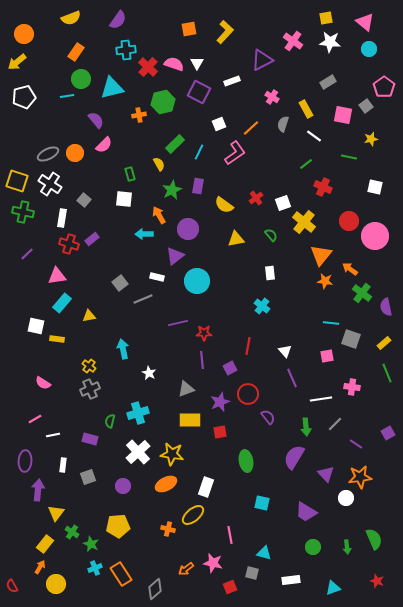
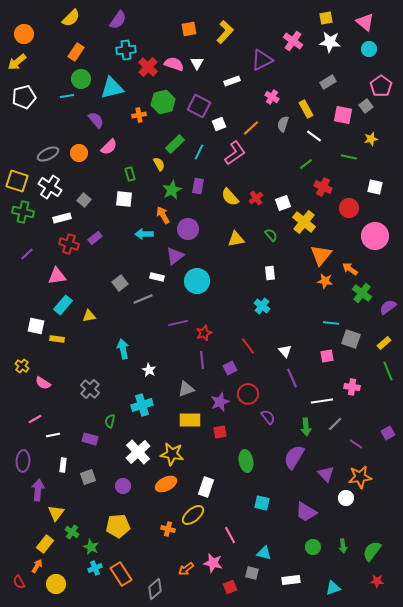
yellow semicircle at (71, 18): rotated 24 degrees counterclockwise
pink pentagon at (384, 87): moved 3 px left, 1 px up
purple square at (199, 92): moved 14 px down
pink semicircle at (104, 145): moved 5 px right, 2 px down
orange circle at (75, 153): moved 4 px right
white cross at (50, 184): moved 3 px down
yellow semicircle at (224, 205): moved 6 px right, 8 px up; rotated 12 degrees clockwise
orange arrow at (159, 215): moved 4 px right
white rectangle at (62, 218): rotated 66 degrees clockwise
red circle at (349, 221): moved 13 px up
purple rectangle at (92, 239): moved 3 px right, 1 px up
cyan rectangle at (62, 303): moved 1 px right, 2 px down
purple semicircle at (386, 307): moved 2 px right; rotated 66 degrees clockwise
red star at (204, 333): rotated 21 degrees counterclockwise
red line at (248, 346): rotated 48 degrees counterclockwise
yellow cross at (89, 366): moved 67 px left
white star at (149, 373): moved 3 px up
green line at (387, 373): moved 1 px right, 2 px up
gray cross at (90, 389): rotated 24 degrees counterclockwise
white line at (321, 399): moved 1 px right, 2 px down
cyan cross at (138, 413): moved 4 px right, 8 px up
purple ellipse at (25, 461): moved 2 px left
pink line at (230, 535): rotated 18 degrees counterclockwise
green semicircle at (374, 539): moved 2 px left, 12 px down; rotated 120 degrees counterclockwise
green star at (91, 544): moved 3 px down
green arrow at (347, 547): moved 4 px left, 1 px up
orange arrow at (40, 567): moved 3 px left, 1 px up
red star at (377, 581): rotated 16 degrees counterclockwise
red semicircle at (12, 586): moved 7 px right, 4 px up
